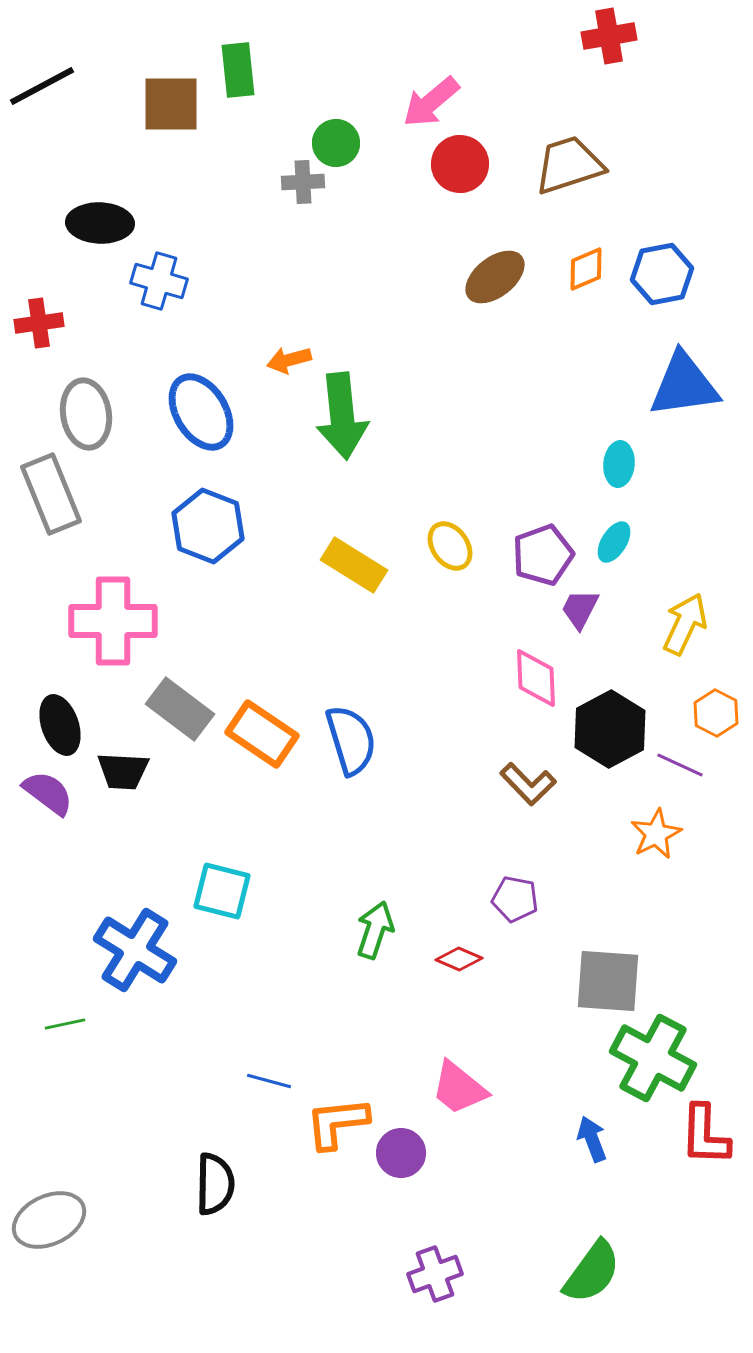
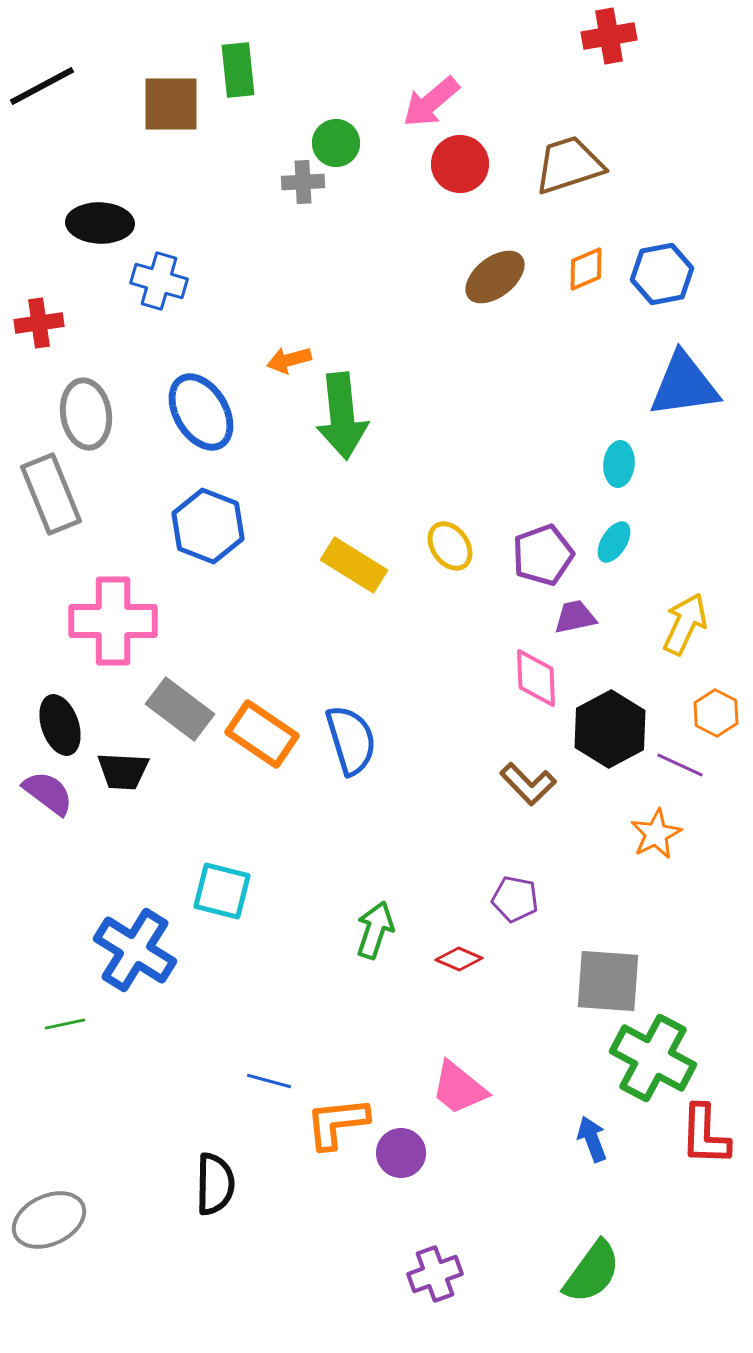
purple trapezoid at (580, 609): moved 5 px left, 8 px down; rotated 51 degrees clockwise
